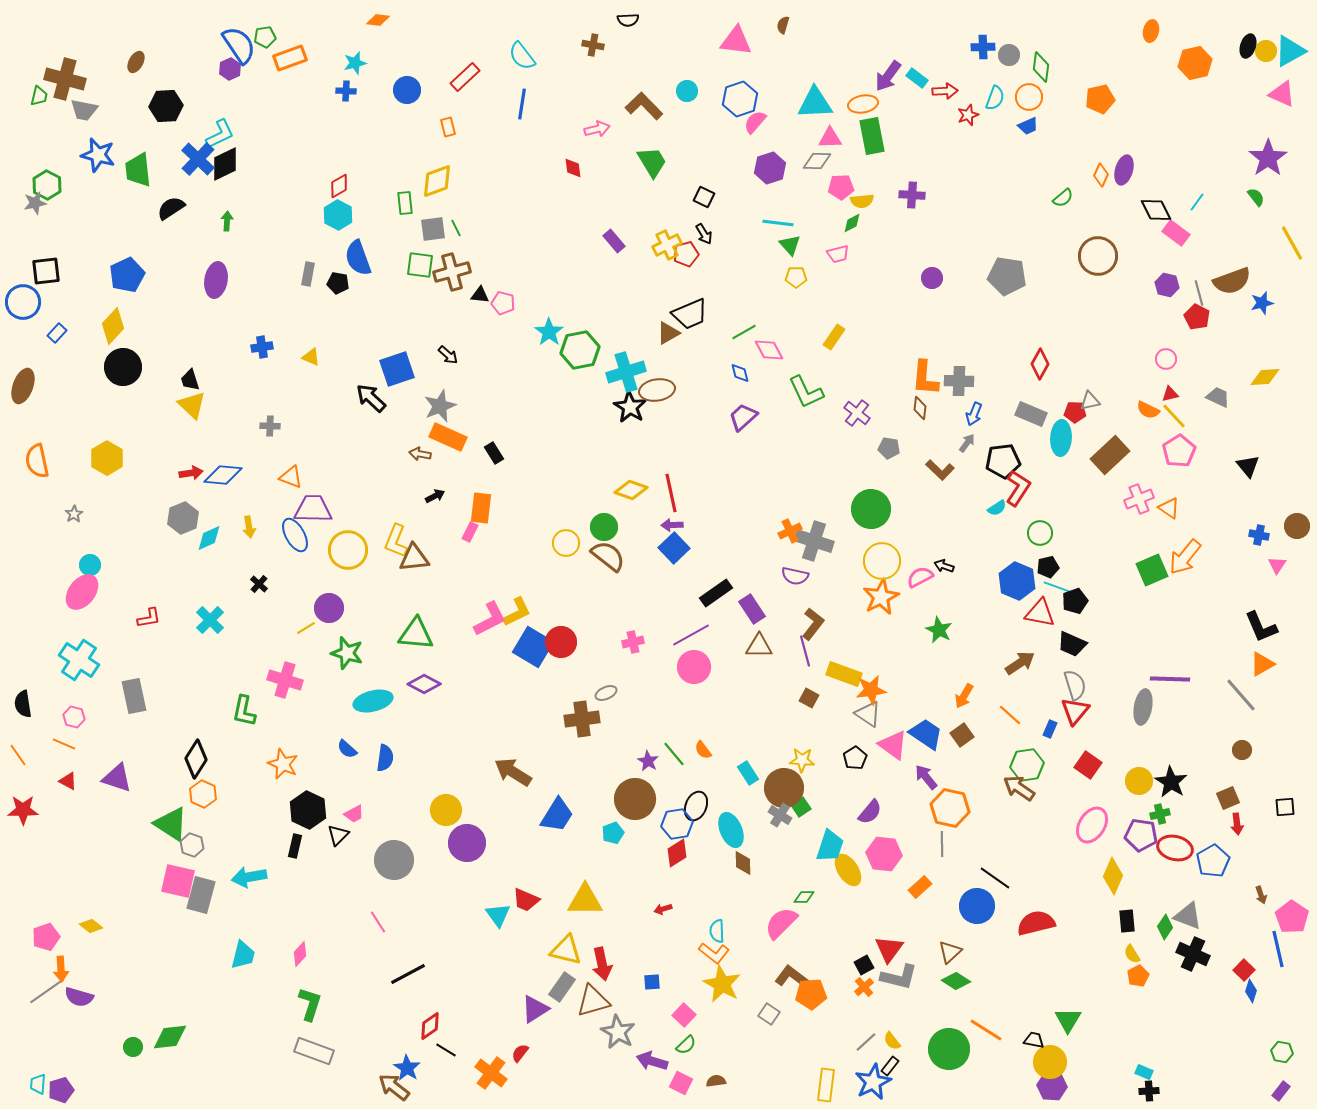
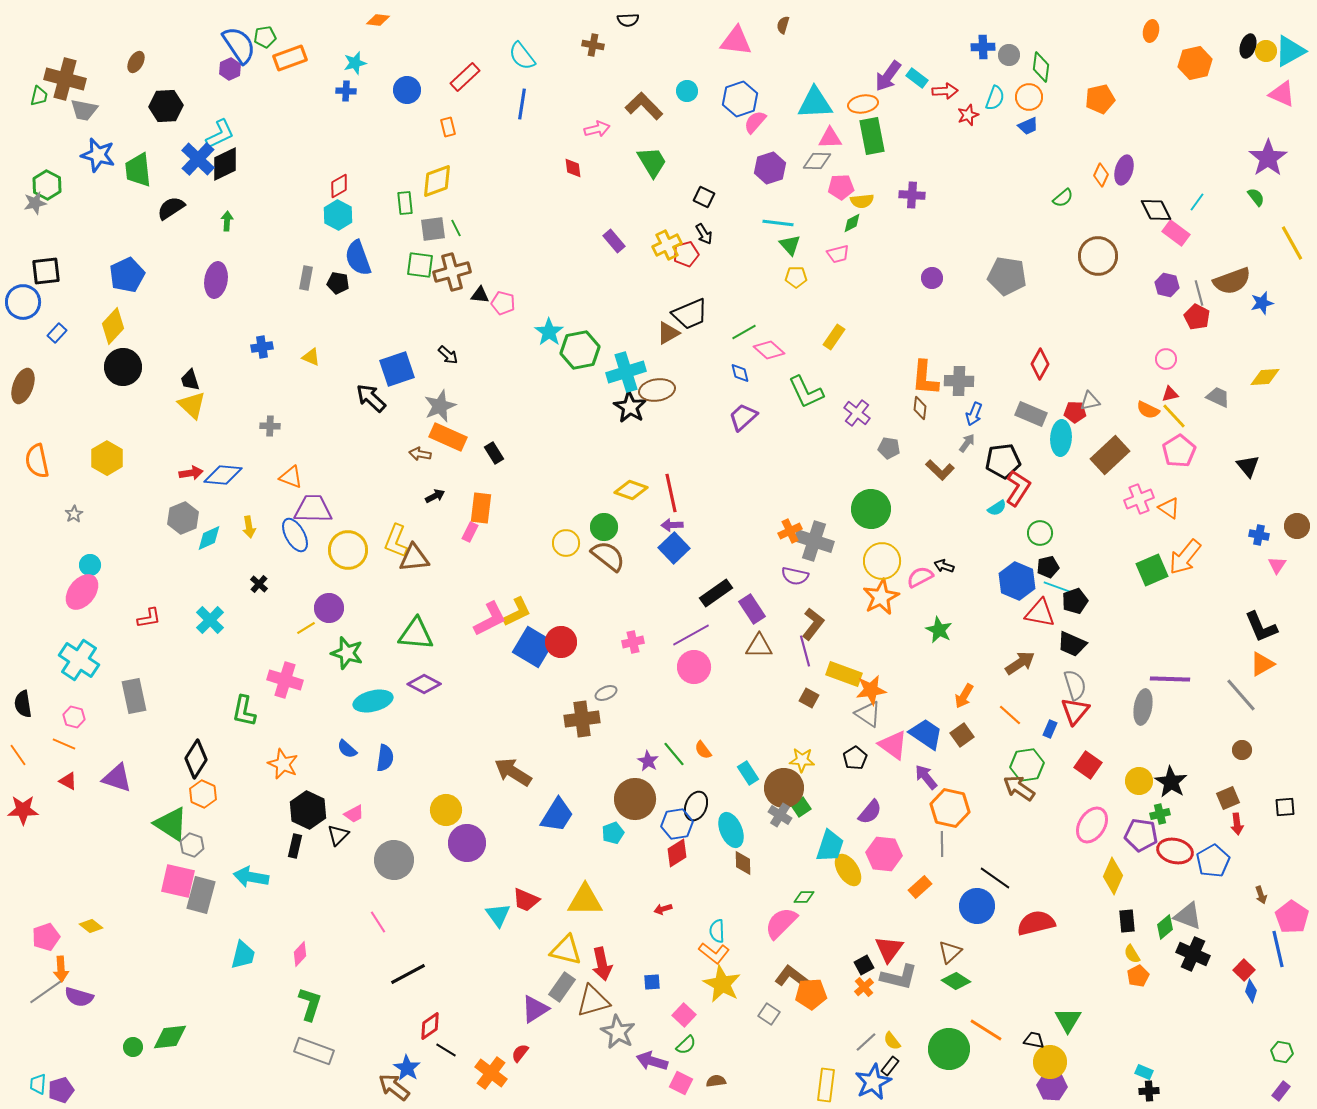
gray rectangle at (308, 274): moved 2 px left, 4 px down
pink diamond at (769, 350): rotated 20 degrees counterclockwise
red ellipse at (1175, 848): moved 3 px down
cyan arrow at (249, 877): moved 2 px right; rotated 20 degrees clockwise
green diamond at (1165, 927): rotated 15 degrees clockwise
